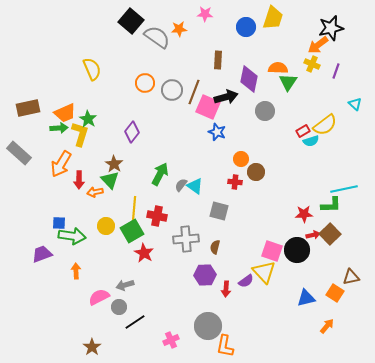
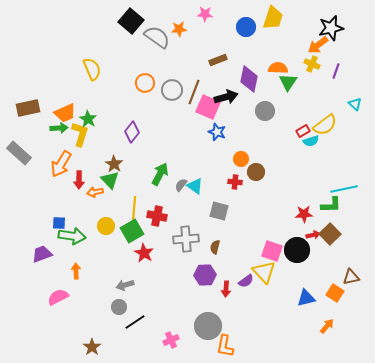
brown rectangle at (218, 60): rotated 66 degrees clockwise
pink semicircle at (99, 297): moved 41 px left
